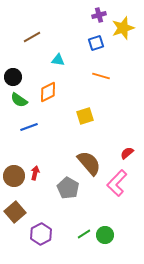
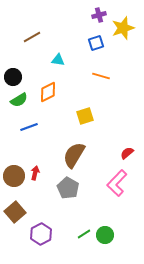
green semicircle: rotated 66 degrees counterclockwise
brown semicircle: moved 15 px left, 8 px up; rotated 108 degrees counterclockwise
